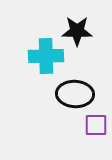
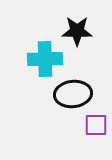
cyan cross: moved 1 px left, 3 px down
black ellipse: moved 2 px left; rotated 9 degrees counterclockwise
